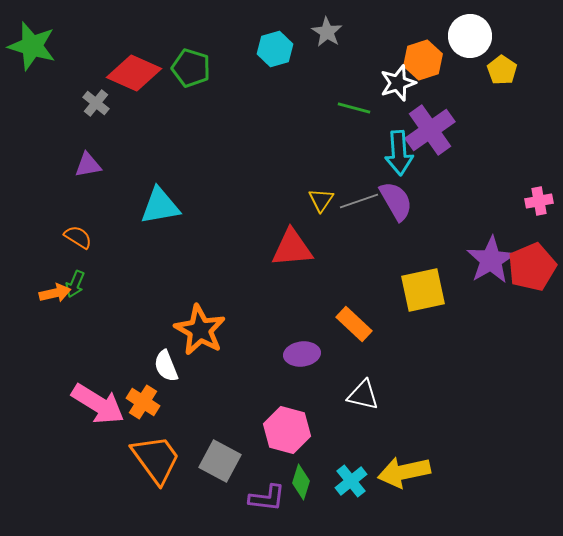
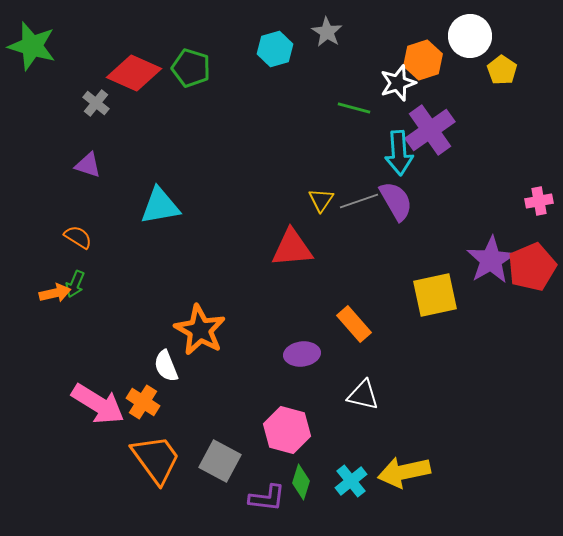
purple triangle: rotated 28 degrees clockwise
yellow square: moved 12 px right, 5 px down
orange rectangle: rotated 6 degrees clockwise
